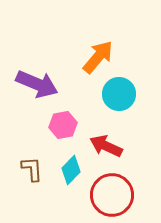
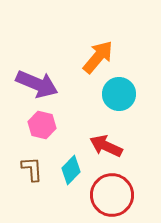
pink hexagon: moved 21 px left; rotated 24 degrees clockwise
